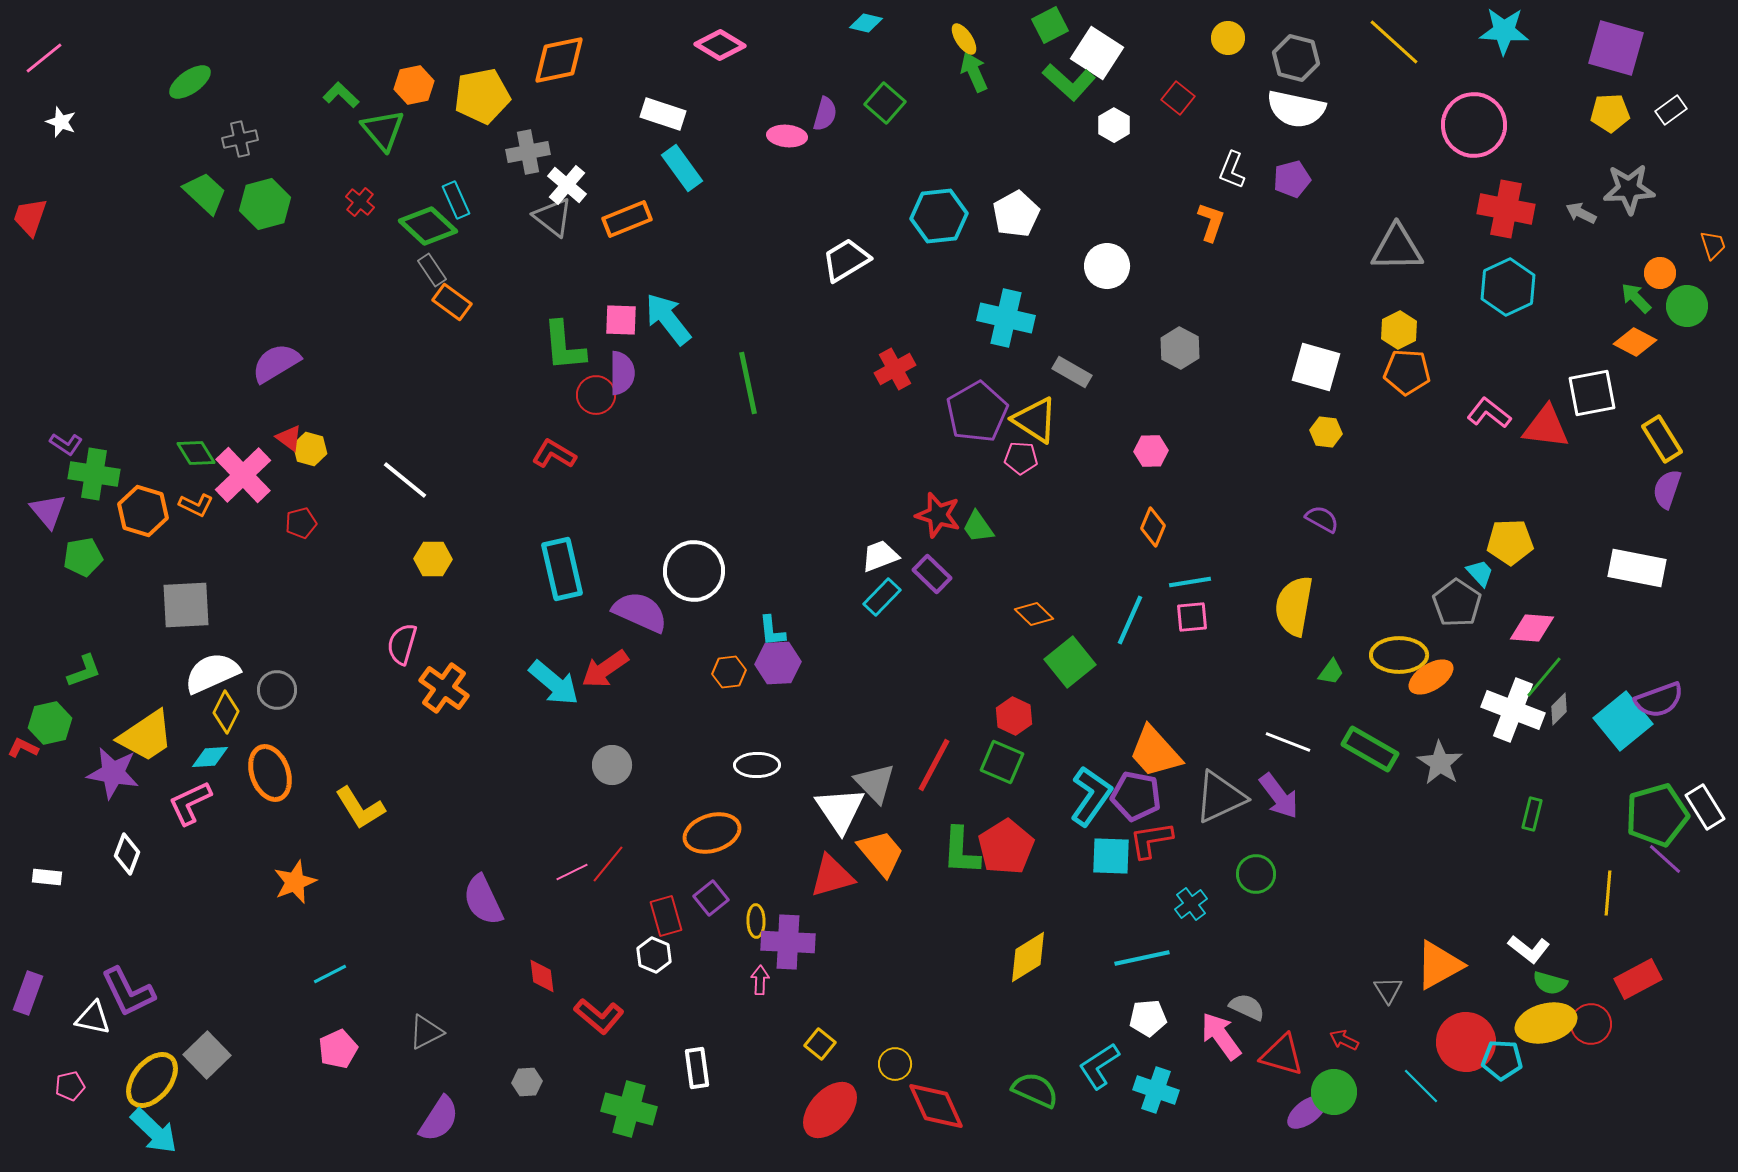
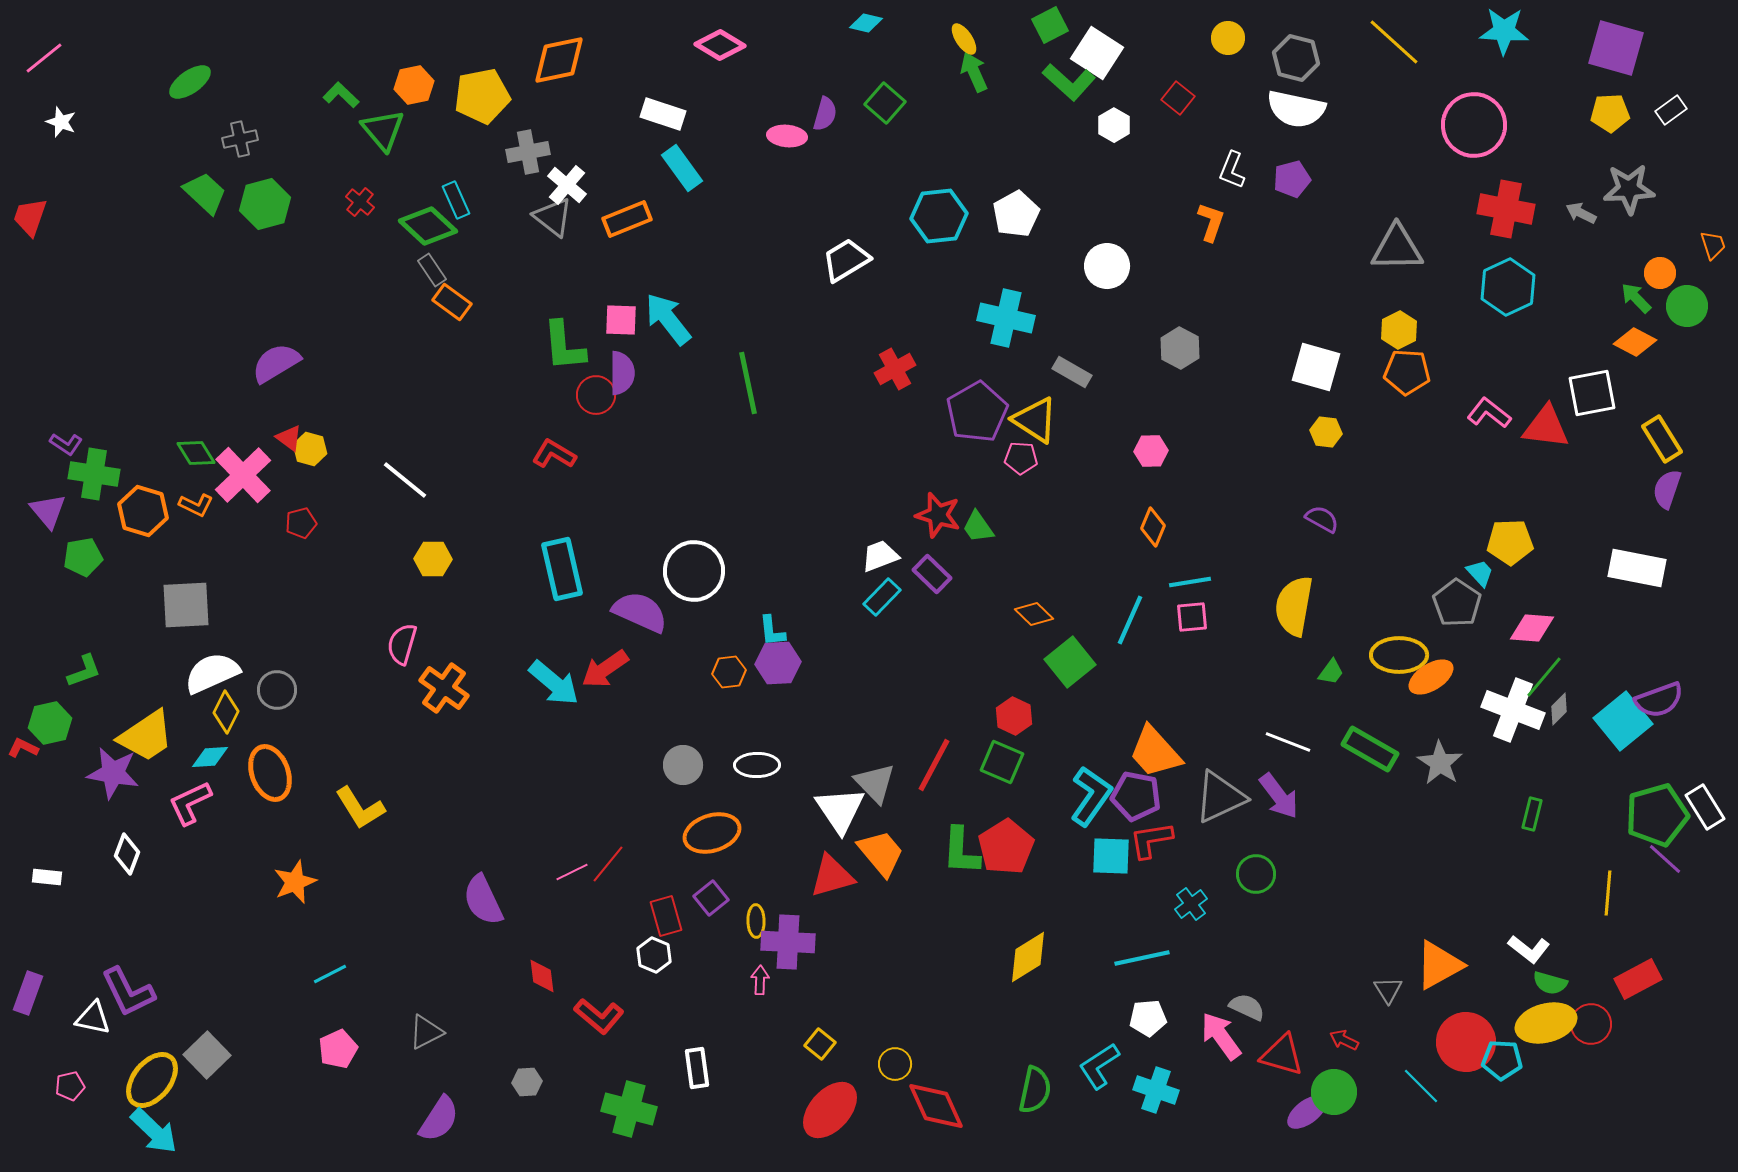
gray circle at (612, 765): moved 71 px right
green semicircle at (1035, 1090): rotated 78 degrees clockwise
